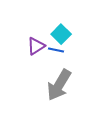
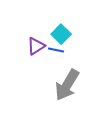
gray arrow: moved 8 px right
